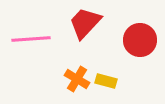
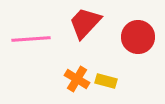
red circle: moved 2 px left, 3 px up
